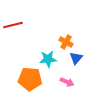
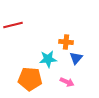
orange cross: rotated 24 degrees counterclockwise
